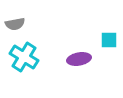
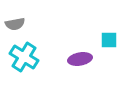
purple ellipse: moved 1 px right
